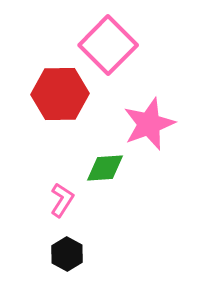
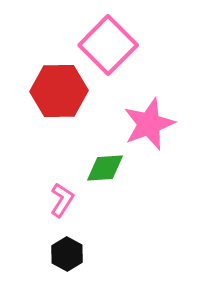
red hexagon: moved 1 px left, 3 px up
